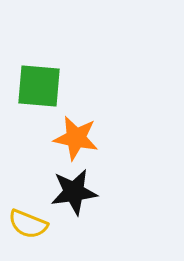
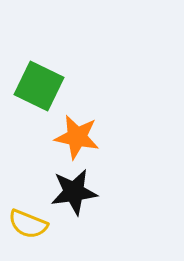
green square: rotated 21 degrees clockwise
orange star: moved 1 px right, 1 px up
